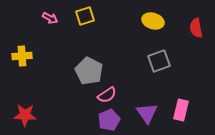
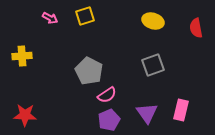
gray square: moved 6 px left, 4 px down
